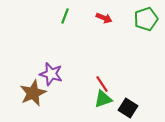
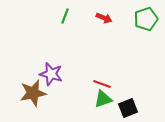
red line: rotated 36 degrees counterclockwise
brown star: rotated 12 degrees clockwise
black square: rotated 36 degrees clockwise
